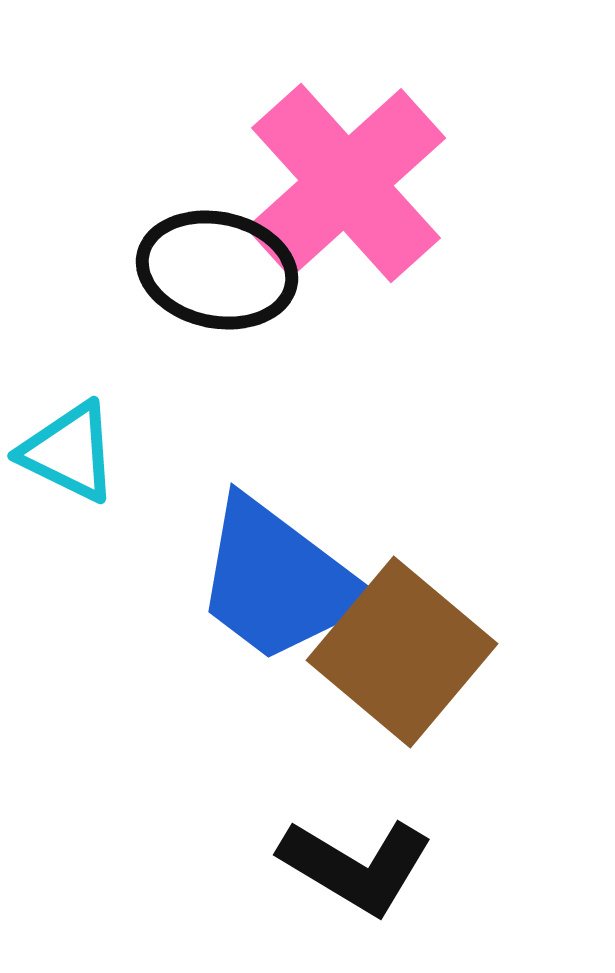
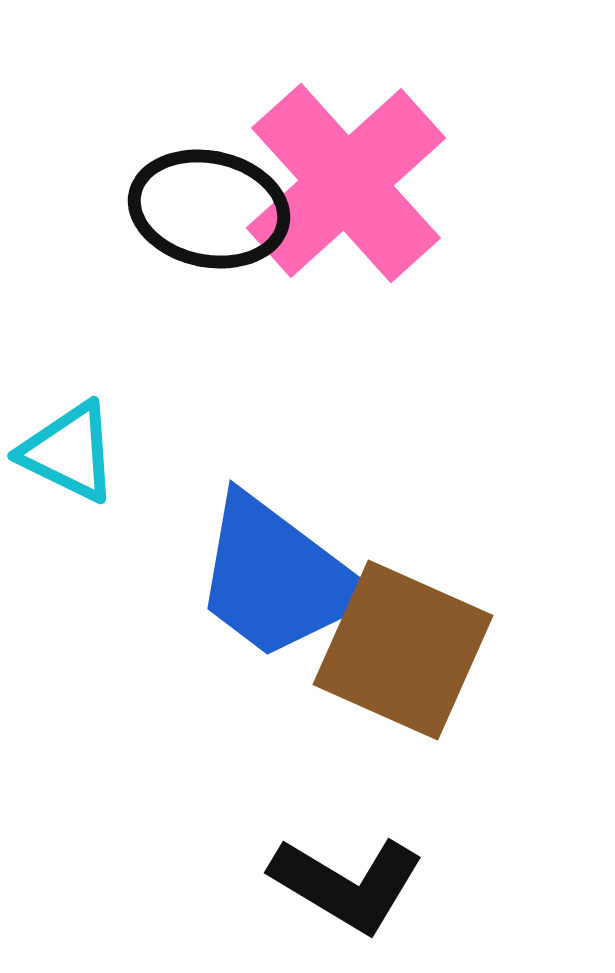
black ellipse: moved 8 px left, 61 px up
blue trapezoid: moved 1 px left, 3 px up
brown square: moved 1 px right, 2 px up; rotated 16 degrees counterclockwise
black L-shape: moved 9 px left, 18 px down
